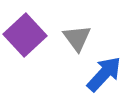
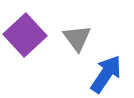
blue arrow: moved 2 px right; rotated 9 degrees counterclockwise
